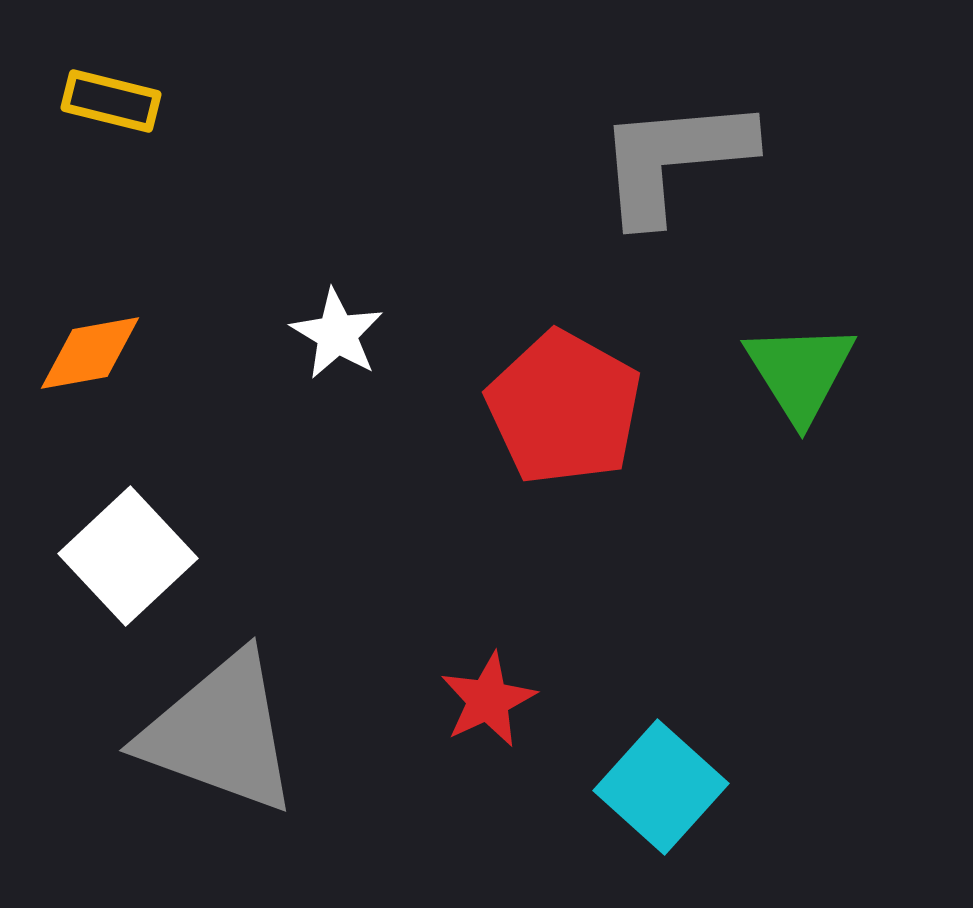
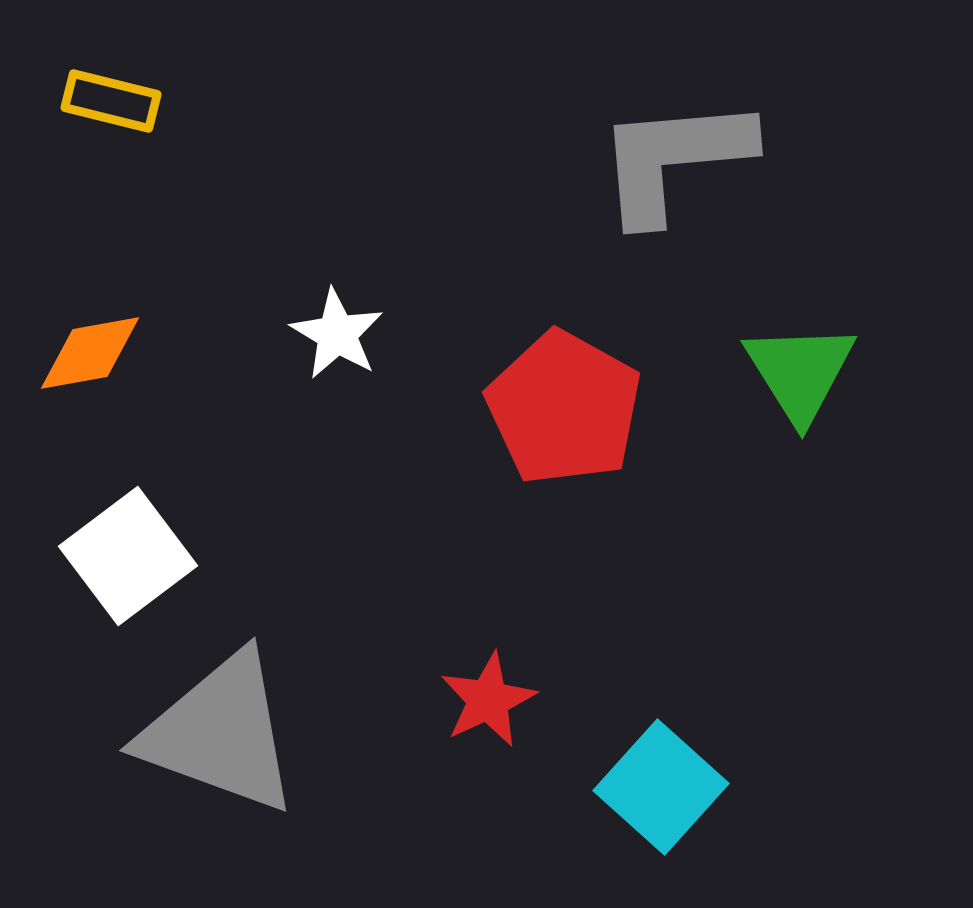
white square: rotated 6 degrees clockwise
